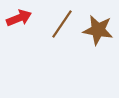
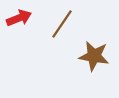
brown star: moved 4 px left, 26 px down
